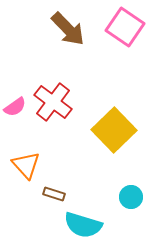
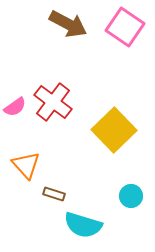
brown arrow: moved 5 px up; rotated 18 degrees counterclockwise
cyan circle: moved 1 px up
